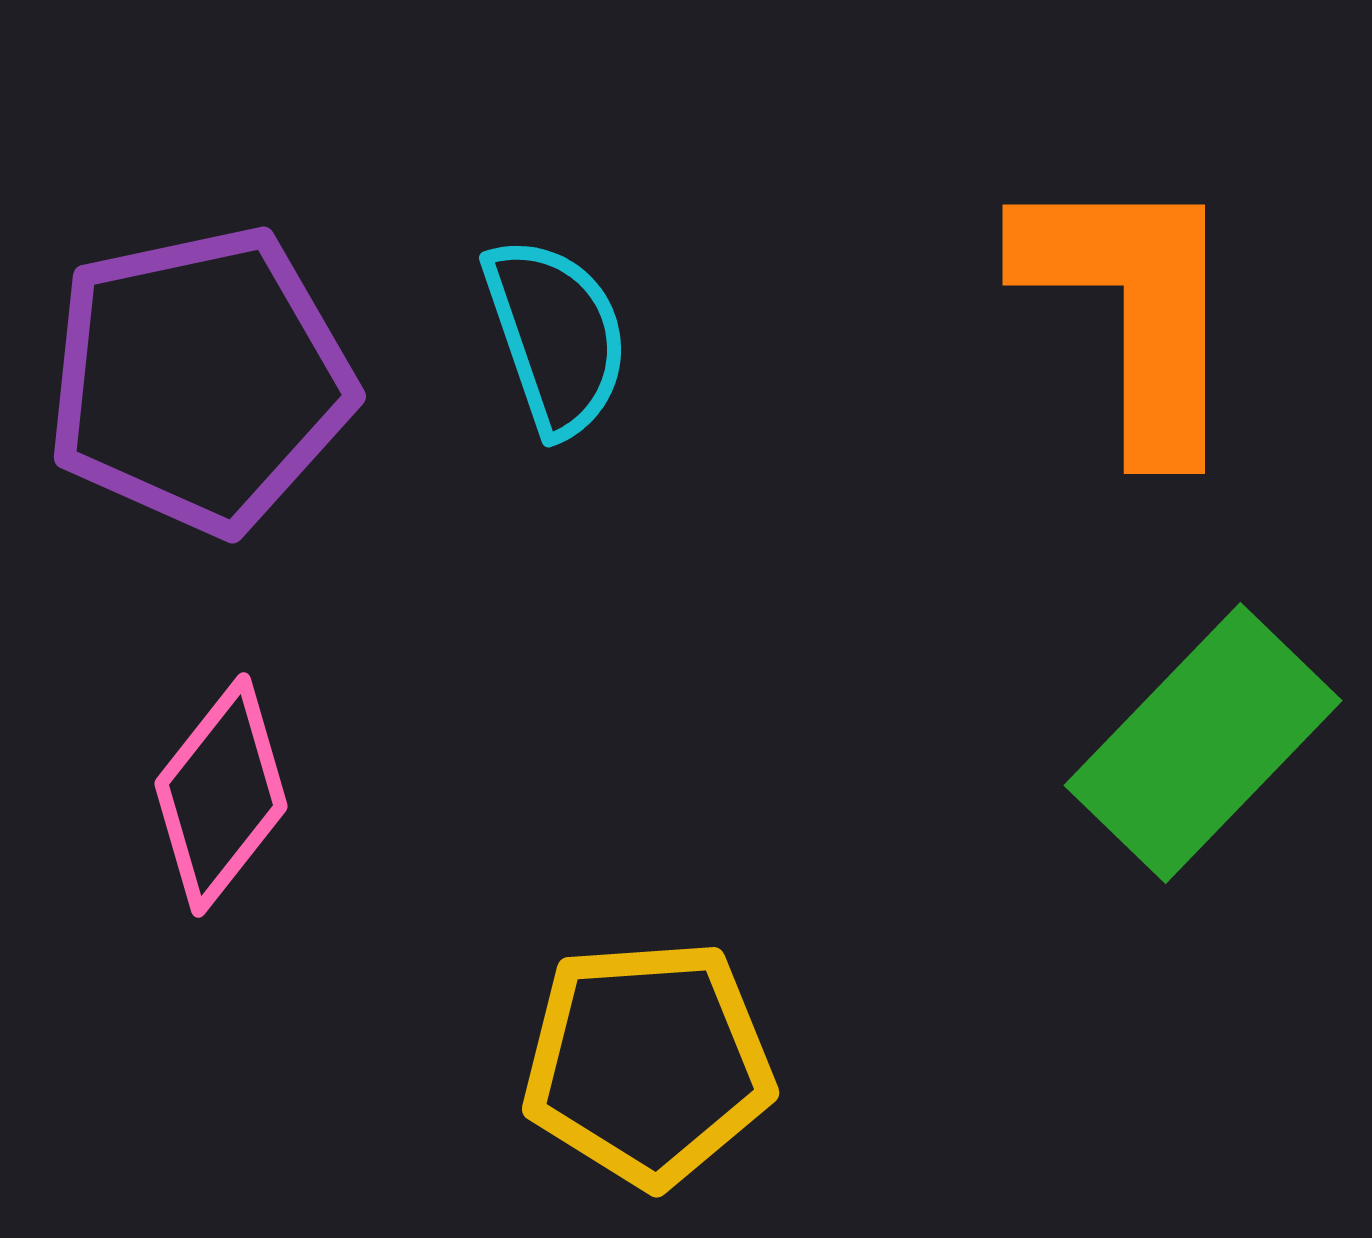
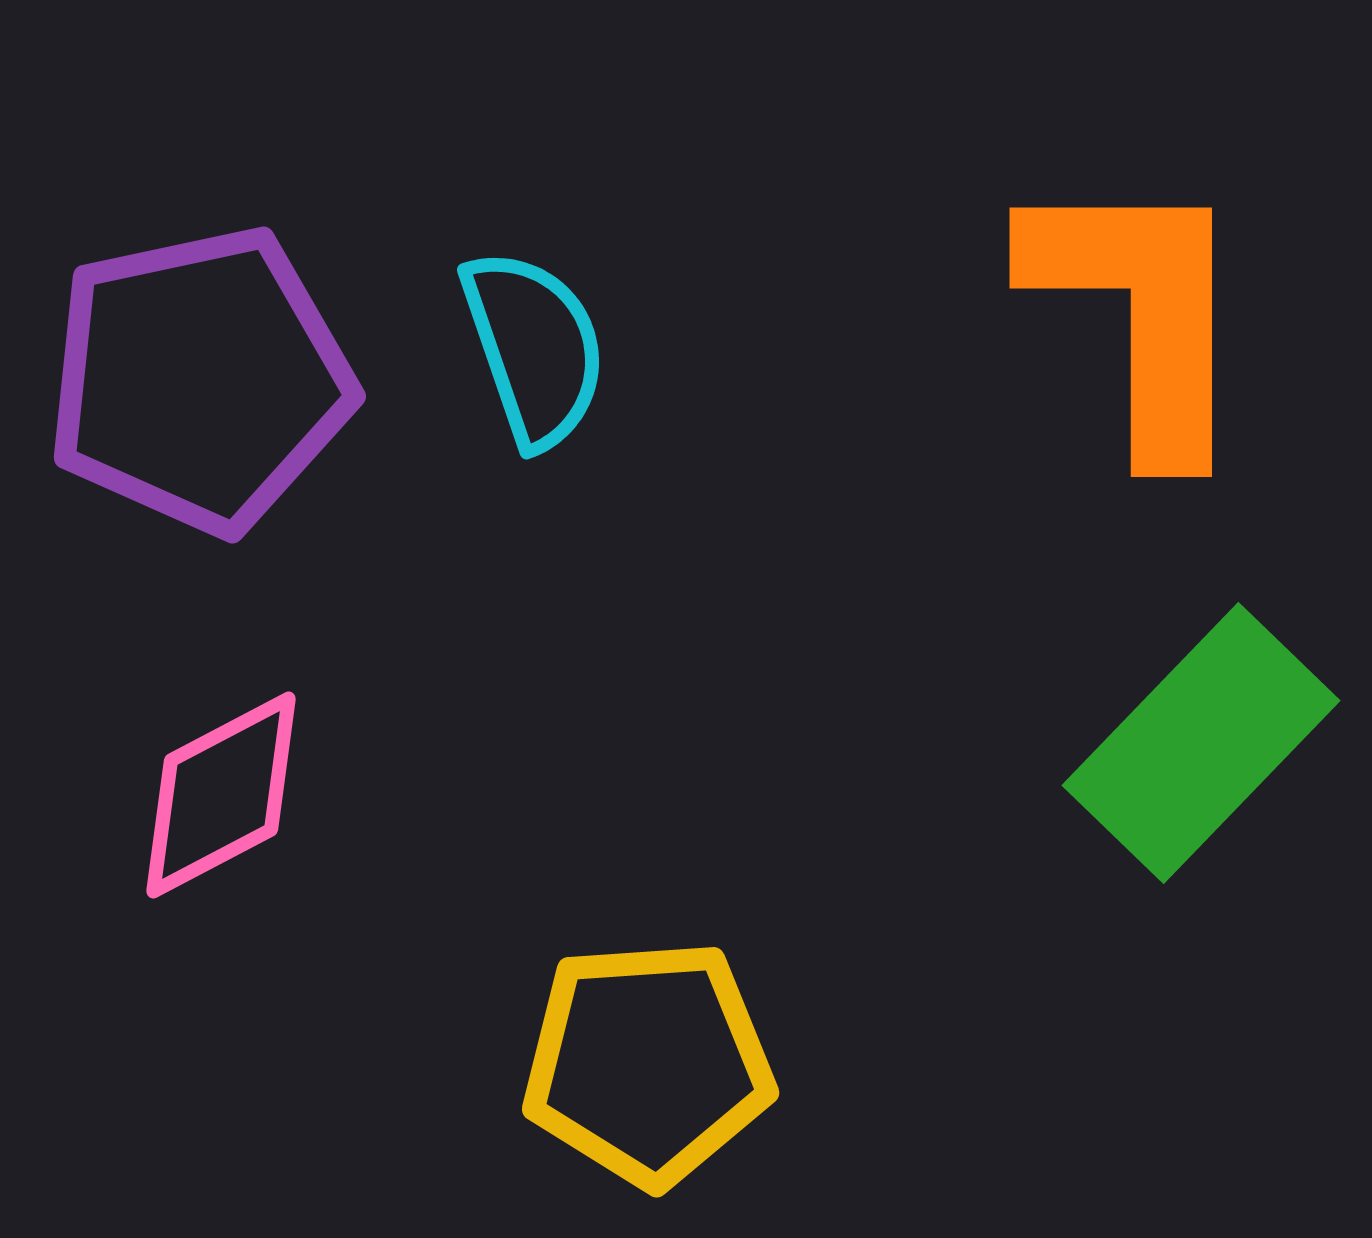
orange L-shape: moved 7 px right, 3 px down
cyan semicircle: moved 22 px left, 12 px down
green rectangle: moved 2 px left
pink diamond: rotated 24 degrees clockwise
